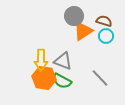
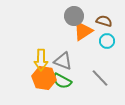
cyan circle: moved 1 px right, 5 px down
